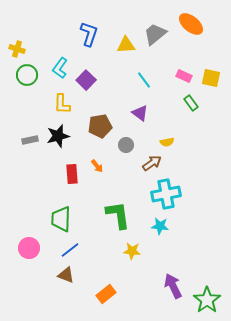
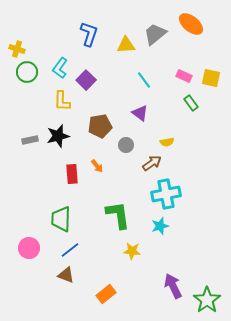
green circle: moved 3 px up
yellow L-shape: moved 3 px up
cyan star: rotated 24 degrees counterclockwise
